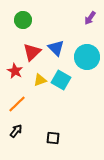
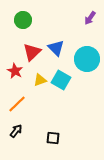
cyan circle: moved 2 px down
